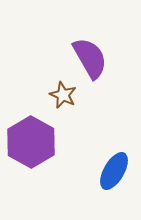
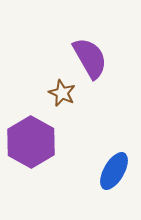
brown star: moved 1 px left, 2 px up
